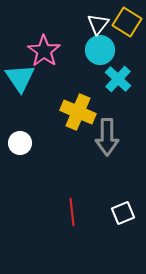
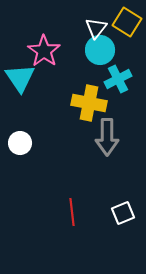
white triangle: moved 2 px left, 4 px down
cyan cross: rotated 20 degrees clockwise
yellow cross: moved 11 px right, 9 px up; rotated 12 degrees counterclockwise
